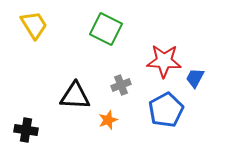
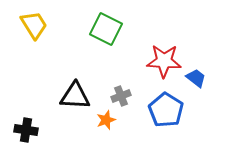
blue trapezoid: moved 1 px right; rotated 100 degrees clockwise
gray cross: moved 11 px down
blue pentagon: rotated 12 degrees counterclockwise
orange star: moved 2 px left
